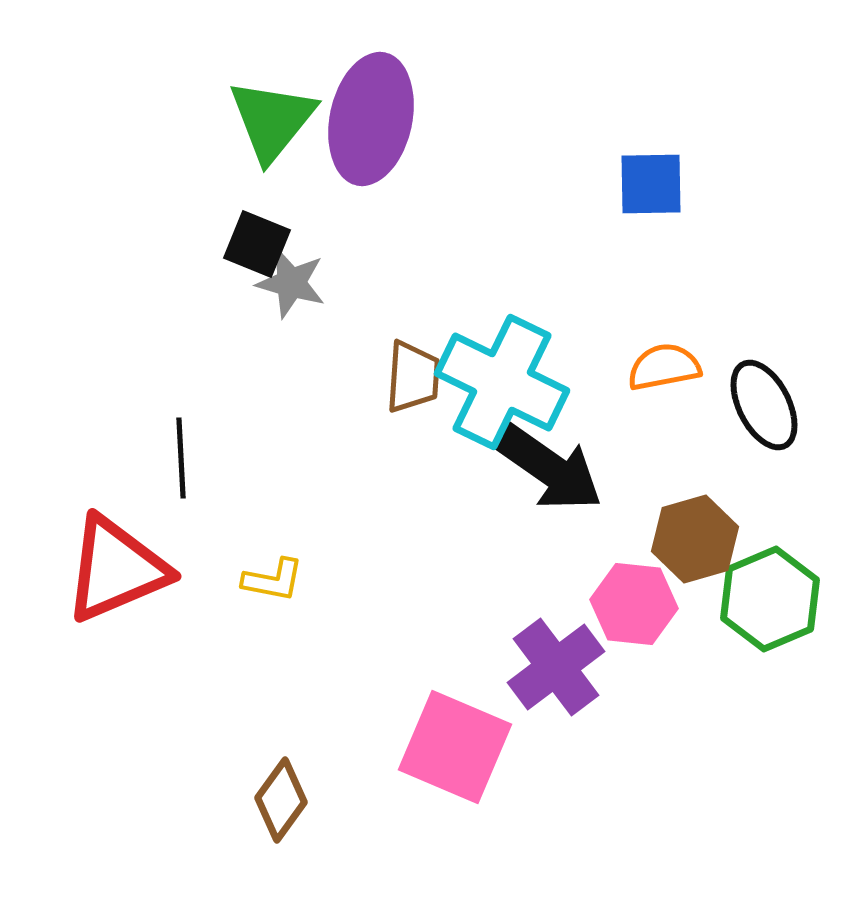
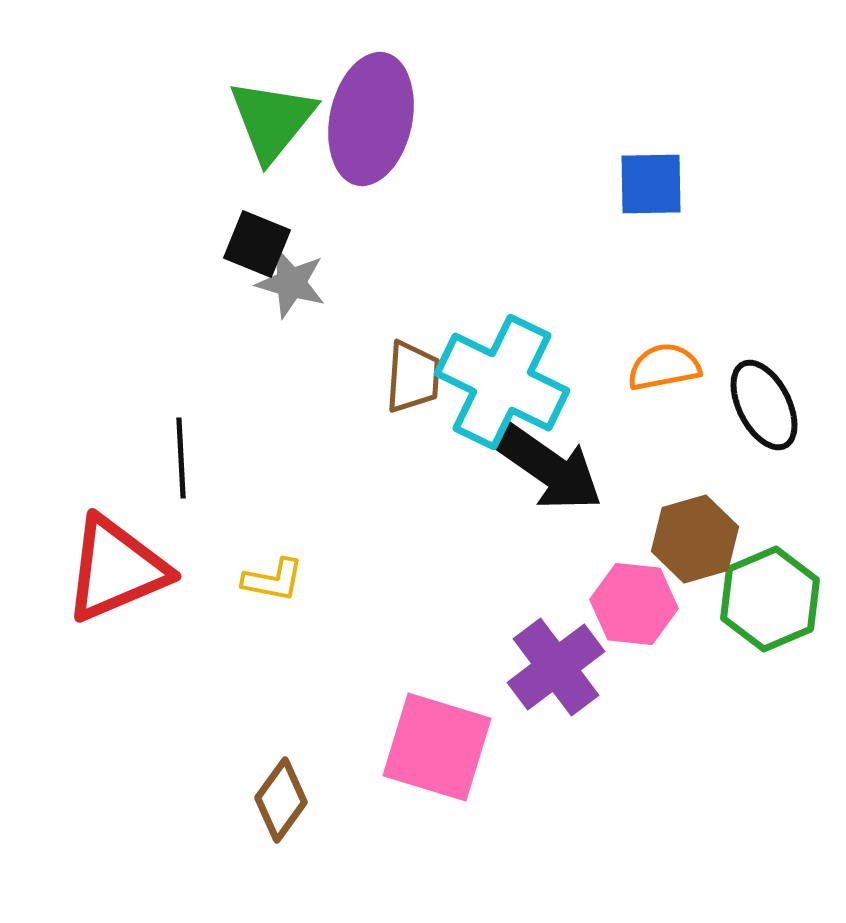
pink square: moved 18 px left; rotated 6 degrees counterclockwise
